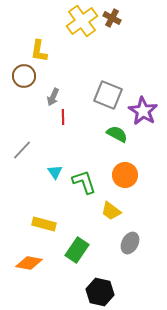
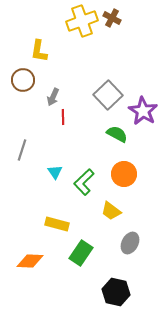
yellow cross: rotated 16 degrees clockwise
brown circle: moved 1 px left, 4 px down
gray square: rotated 24 degrees clockwise
gray line: rotated 25 degrees counterclockwise
orange circle: moved 1 px left, 1 px up
green L-shape: rotated 116 degrees counterclockwise
yellow rectangle: moved 13 px right
green rectangle: moved 4 px right, 3 px down
orange diamond: moved 1 px right, 2 px up; rotated 8 degrees counterclockwise
black hexagon: moved 16 px right
